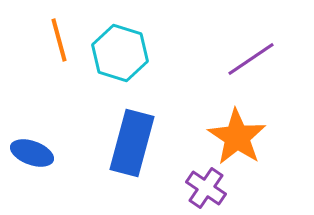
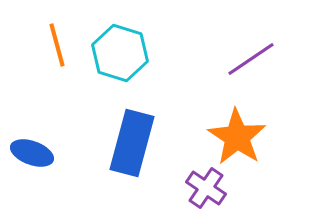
orange line: moved 2 px left, 5 px down
